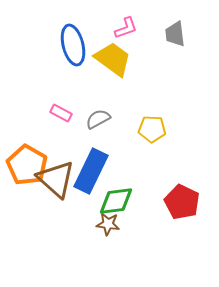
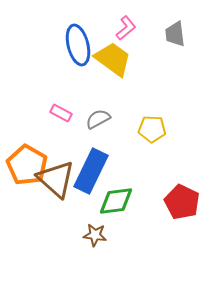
pink L-shape: rotated 20 degrees counterclockwise
blue ellipse: moved 5 px right
brown star: moved 13 px left, 11 px down
